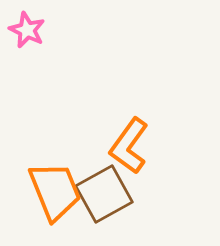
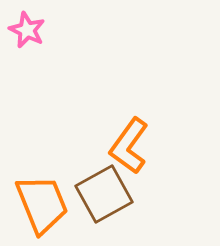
orange trapezoid: moved 13 px left, 13 px down
